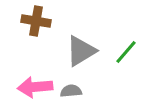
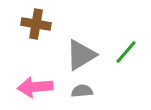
brown cross: moved 3 px down
gray triangle: moved 4 px down
gray semicircle: moved 11 px right
